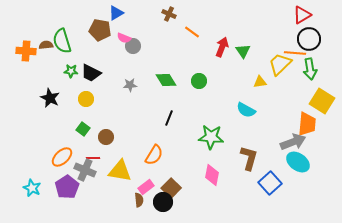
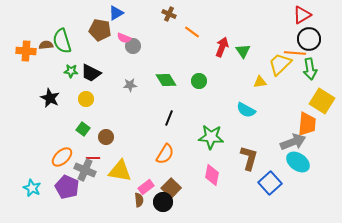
orange semicircle at (154, 155): moved 11 px right, 1 px up
purple pentagon at (67, 187): rotated 15 degrees counterclockwise
